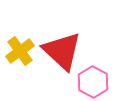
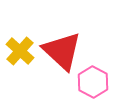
yellow cross: rotated 12 degrees counterclockwise
